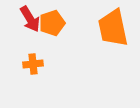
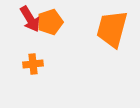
orange pentagon: moved 2 px left, 1 px up
orange trapezoid: moved 1 px left, 1 px down; rotated 27 degrees clockwise
